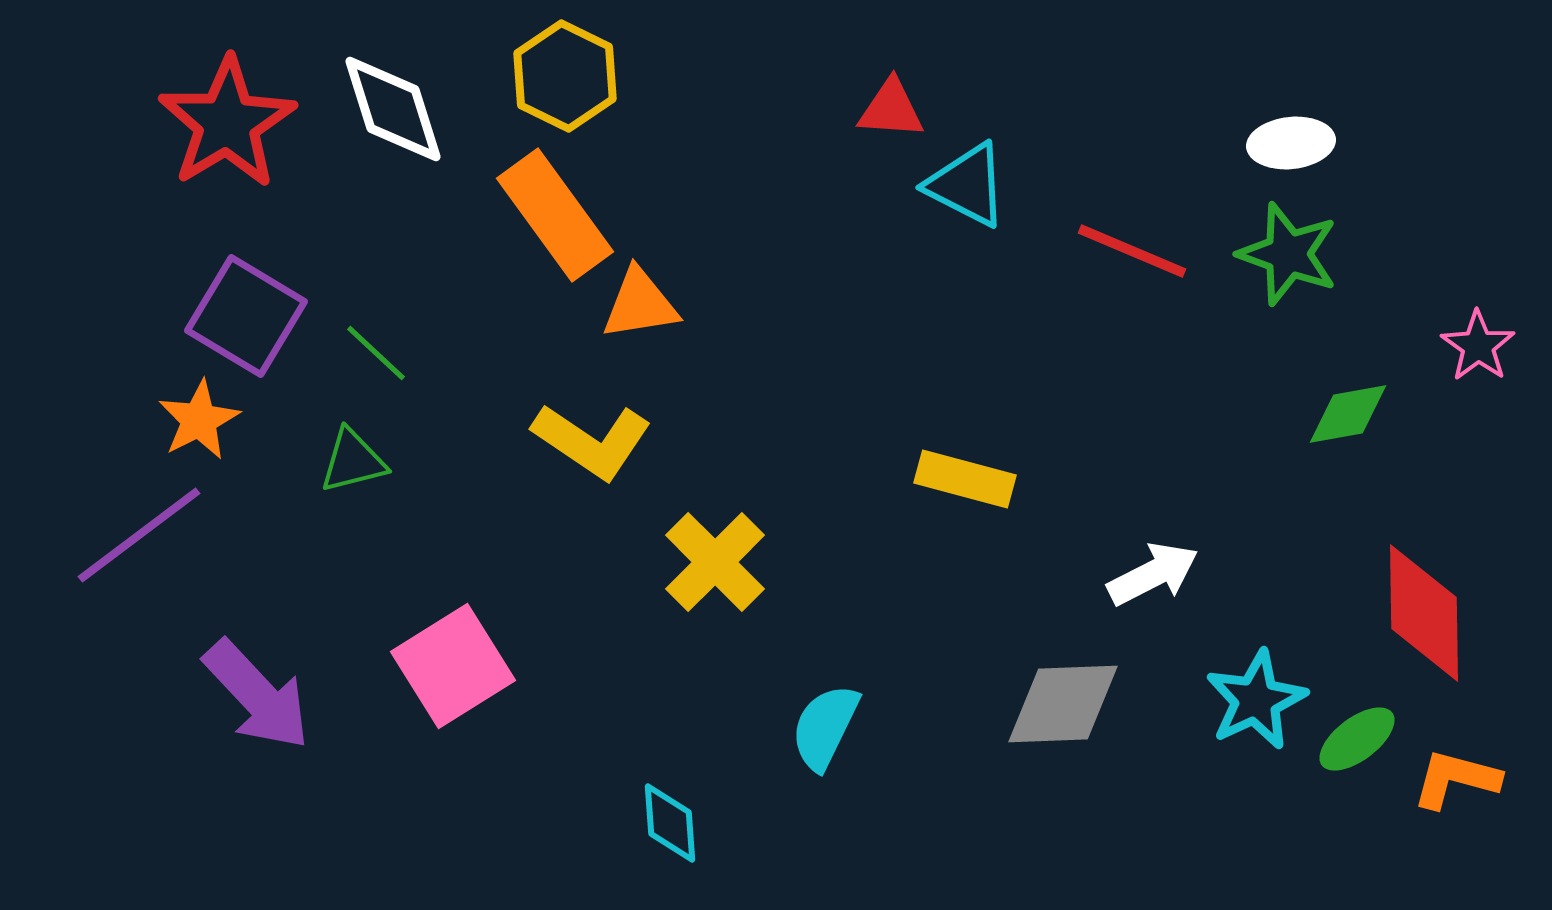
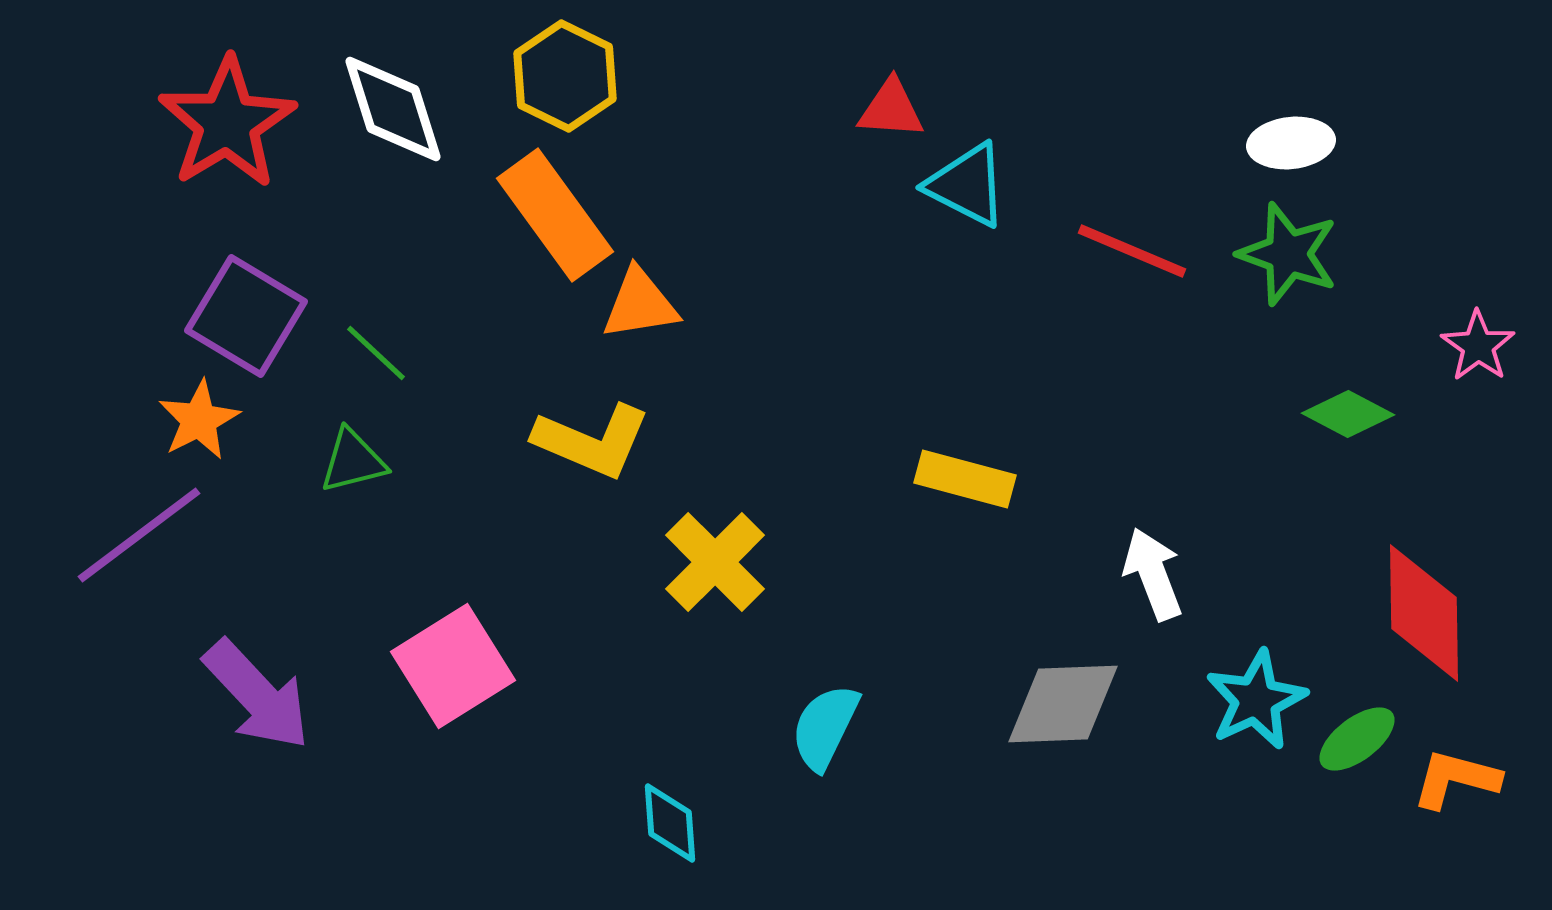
green diamond: rotated 38 degrees clockwise
yellow L-shape: rotated 11 degrees counterclockwise
white arrow: rotated 84 degrees counterclockwise
